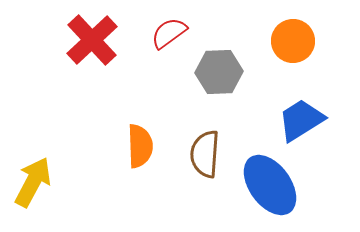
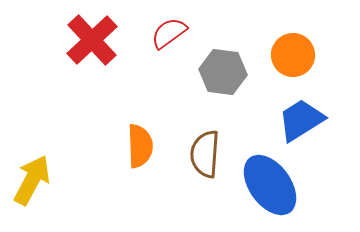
orange circle: moved 14 px down
gray hexagon: moved 4 px right; rotated 9 degrees clockwise
yellow arrow: moved 1 px left, 2 px up
